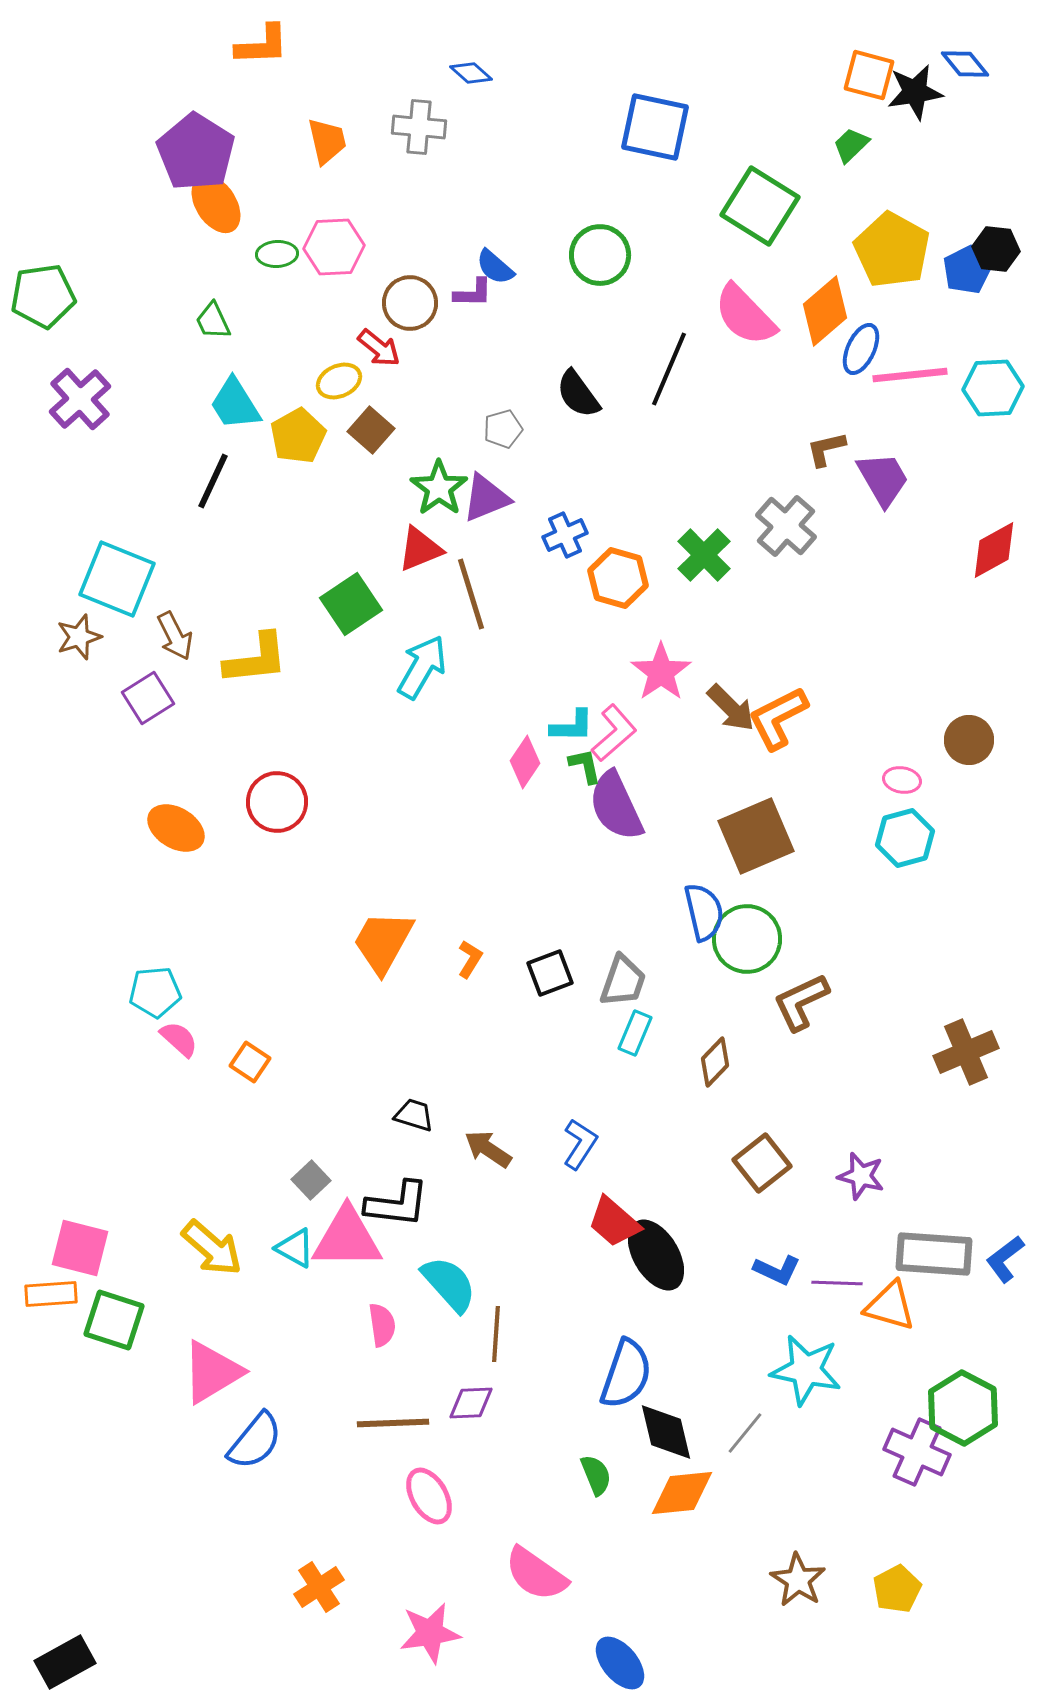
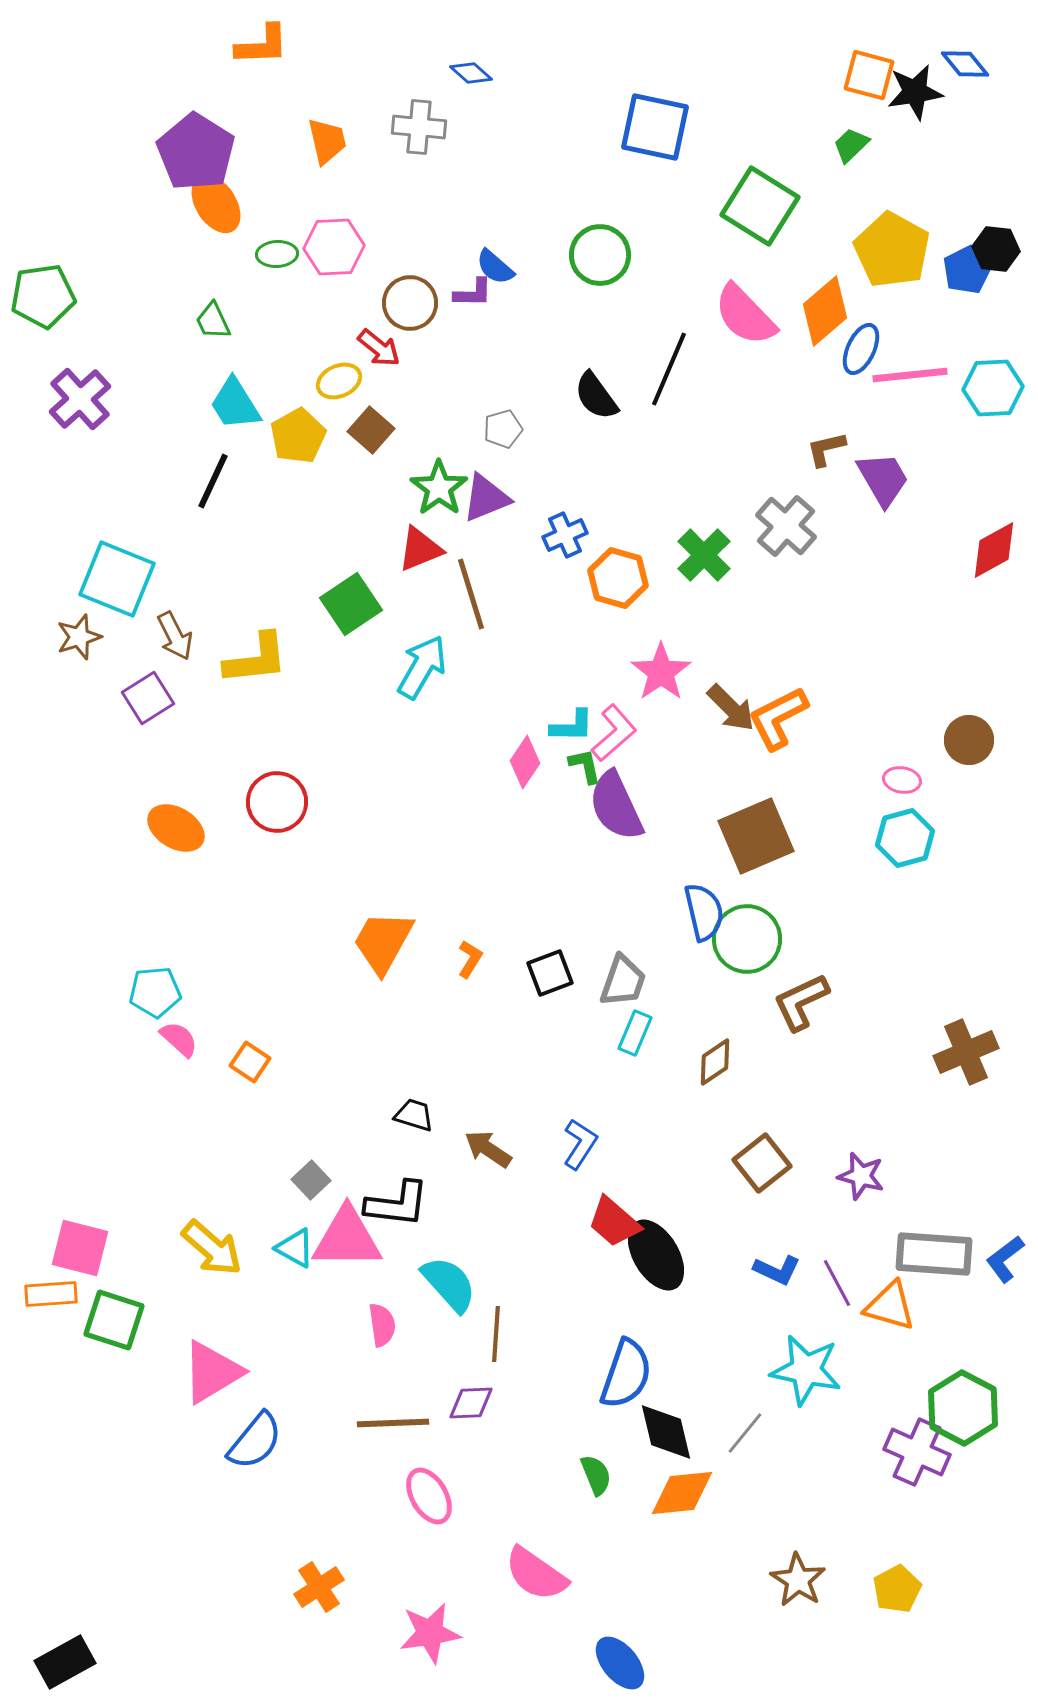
black semicircle at (578, 394): moved 18 px right, 2 px down
brown diamond at (715, 1062): rotated 12 degrees clockwise
purple line at (837, 1283): rotated 60 degrees clockwise
